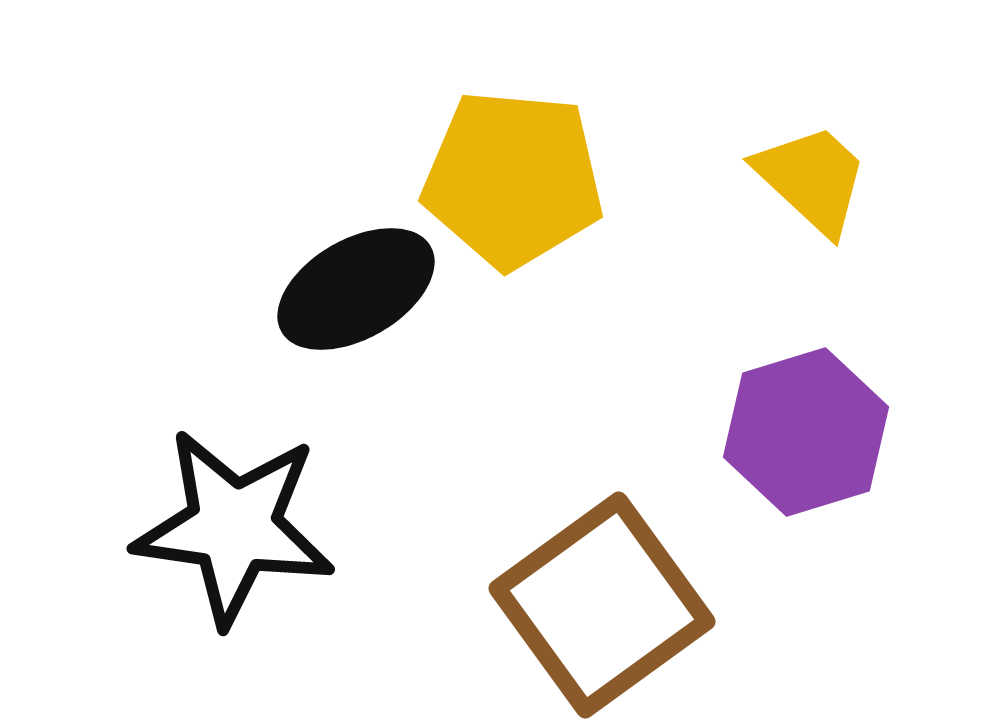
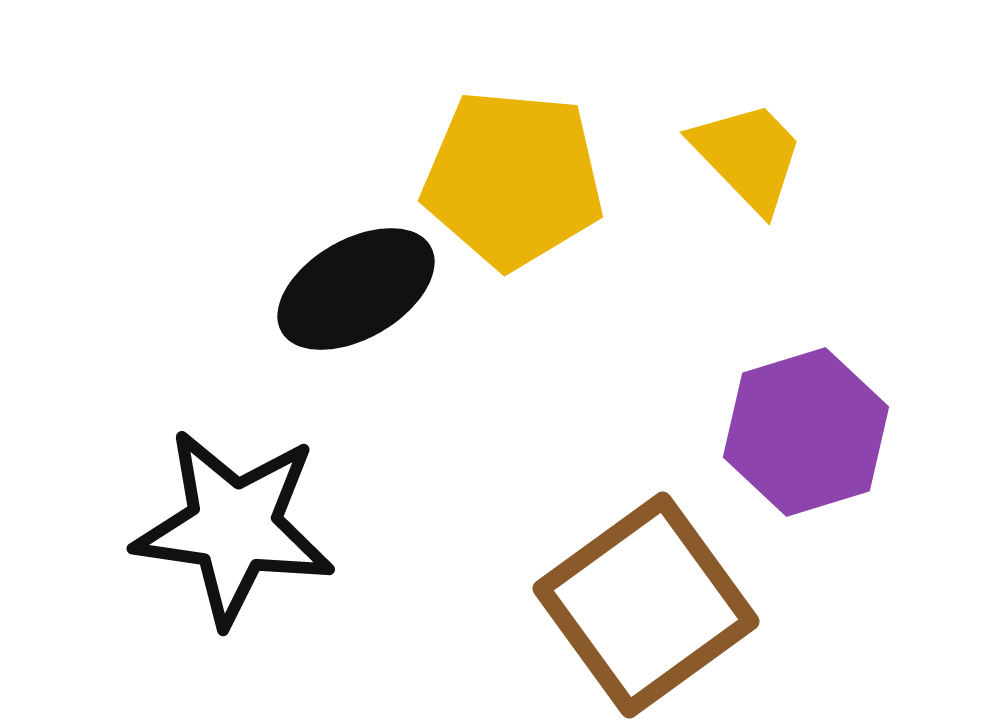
yellow trapezoid: moved 64 px left, 23 px up; rotated 3 degrees clockwise
brown square: moved 44 px right
